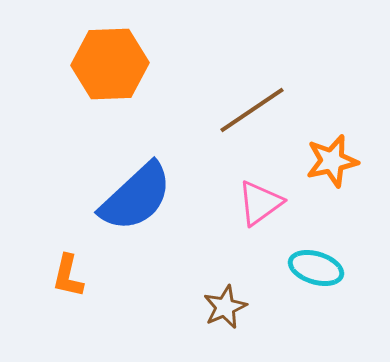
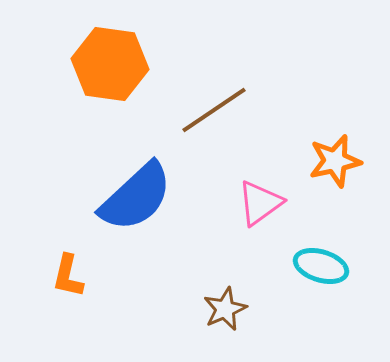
orange hexagon: rotated 10 degrees clockwise
brown line: moved 38 px left
orange star: moved 3 px right
cyan ellipse: moved 5 px right, 2 px up
brown star: moved 2 px down
